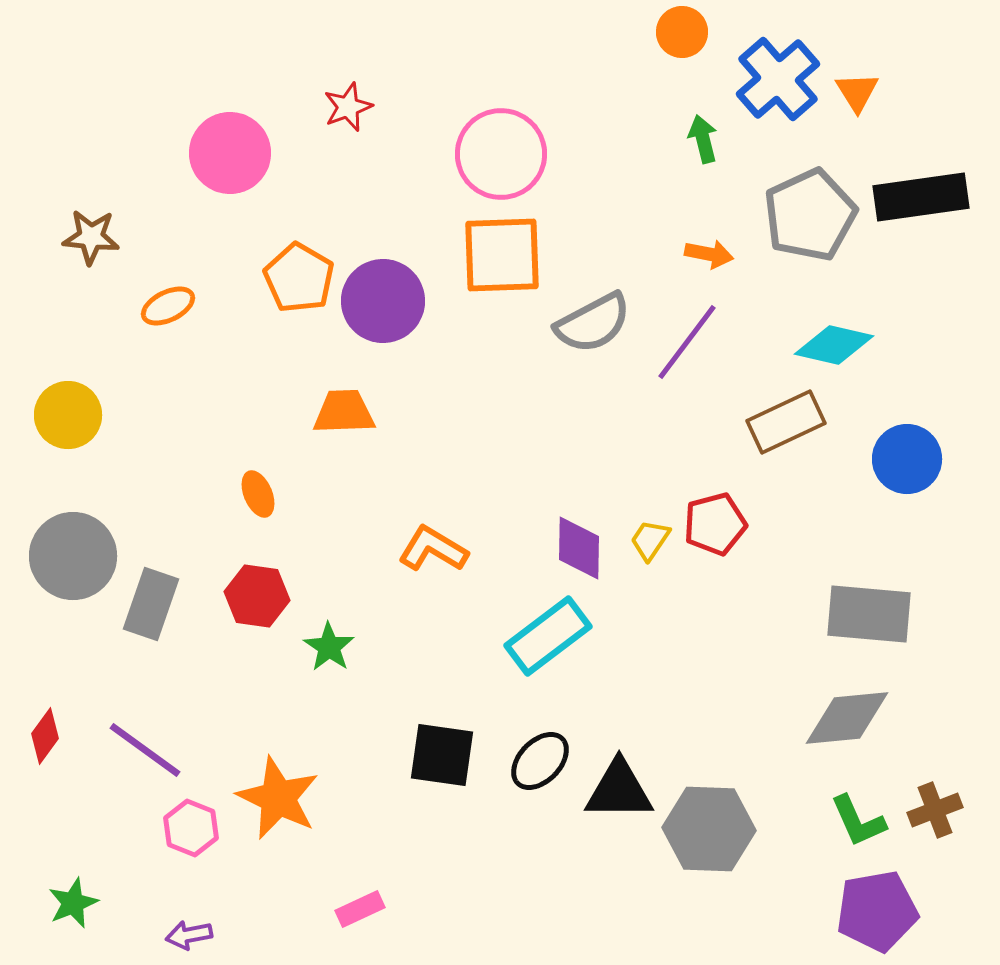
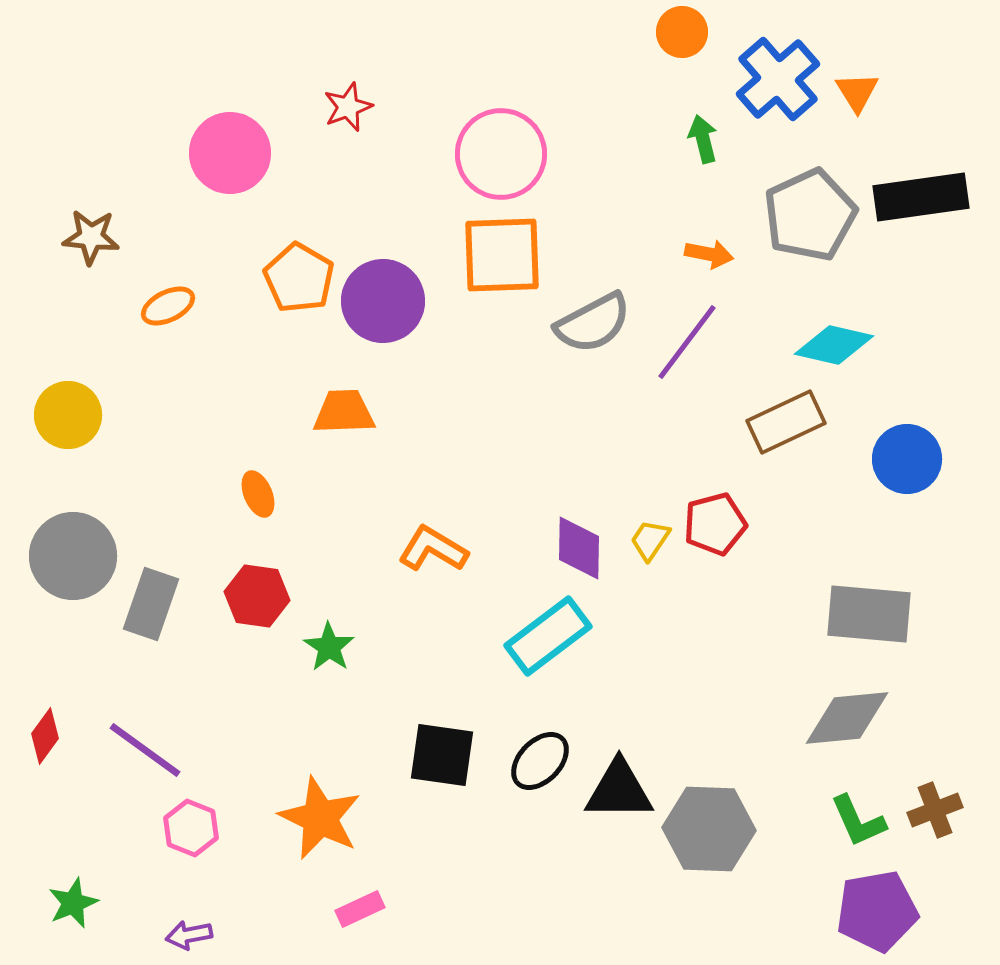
orange star at (278, 798): moved 42 px right, 20 px down
